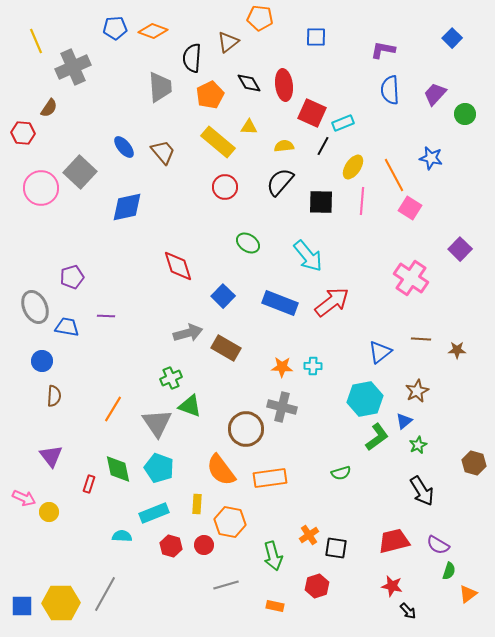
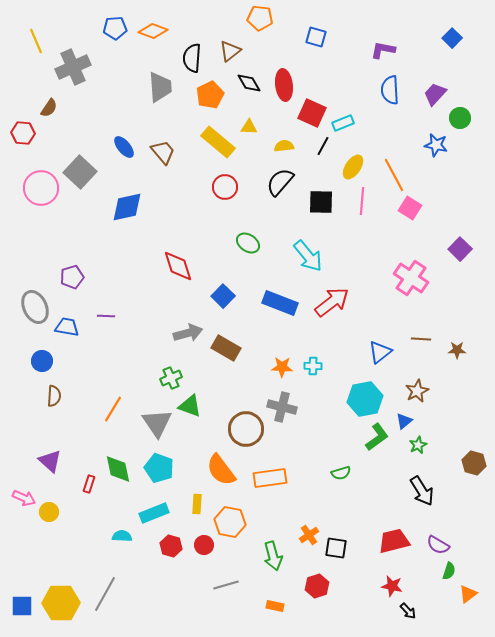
blue square at (316, 37): rotated 15 degrees clockwise
brown triangle at (228, 42): moved 2 px right, 9 px down
green circle at (465, 114): moved 5 px left, 4 px down
blue star at (431, 158): moved 5 px right, 13 px up
purple triangle at (51, 456): moved 1 px left, 5 px down; rotated 10 degrees counterclockwise
